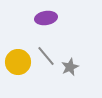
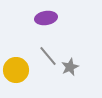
gray line: moved 2 px right
yellow circle: moved 2 px left, 8 px down
